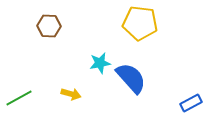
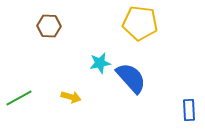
yellow arrow: moved 3 px down
blue rectangle: moved 2 px left, 7 px down; rotated 65 degrees counterclockwise
